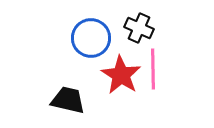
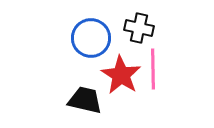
black cross: rotated 12 degrees counterclockwise
black trapezoid: moved 17 px right
